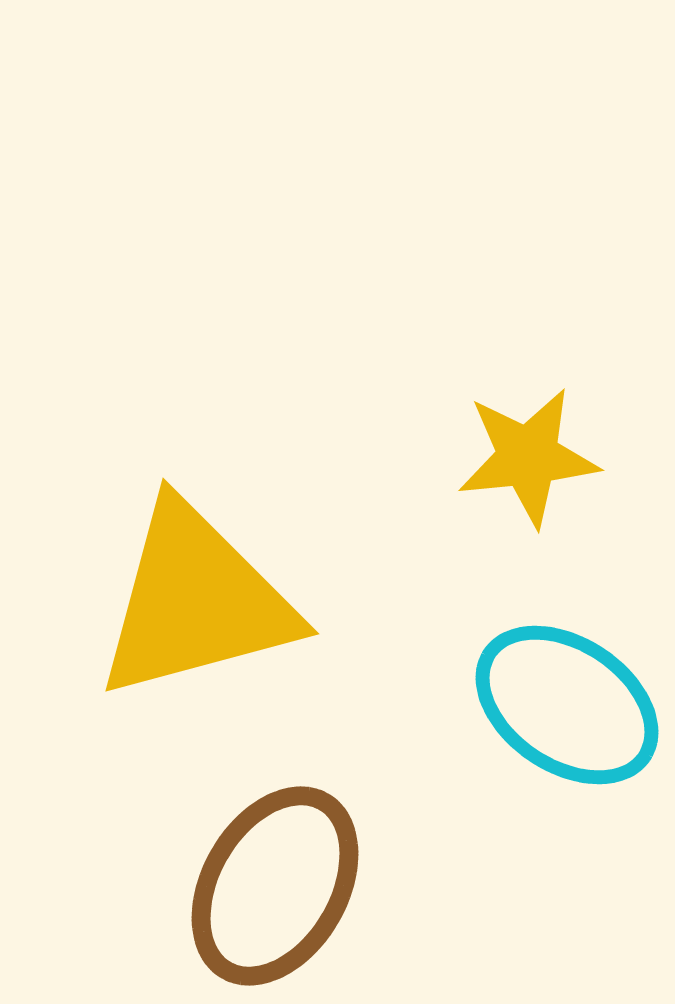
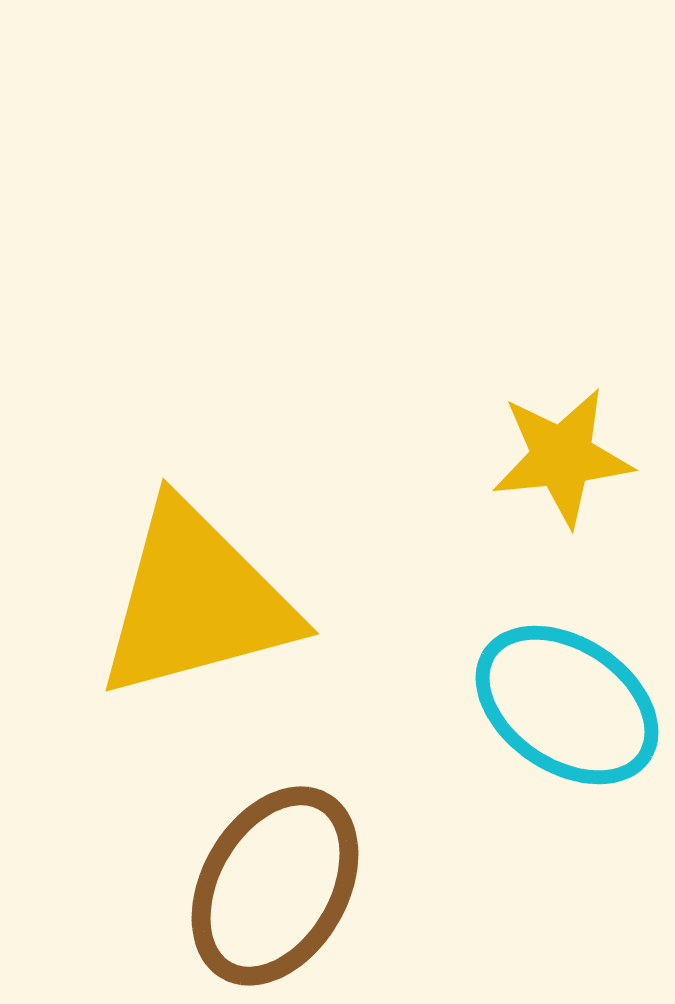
yellow star: moved 34 px right
